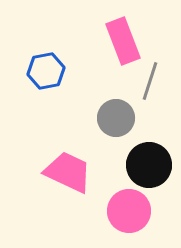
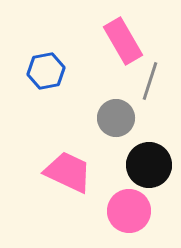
pink rectangle: rotated 9 degrees counterclockwise
